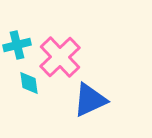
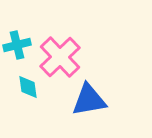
cyan diamond: moved 1 px left, 4 px down
blue triangle: moved 1 px left; rotated 15 degrees clockwise
